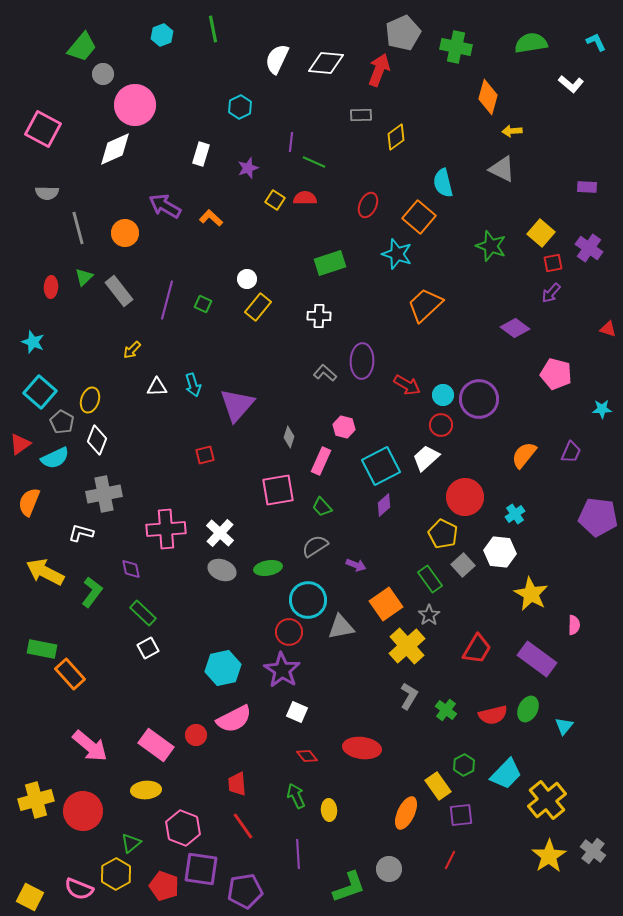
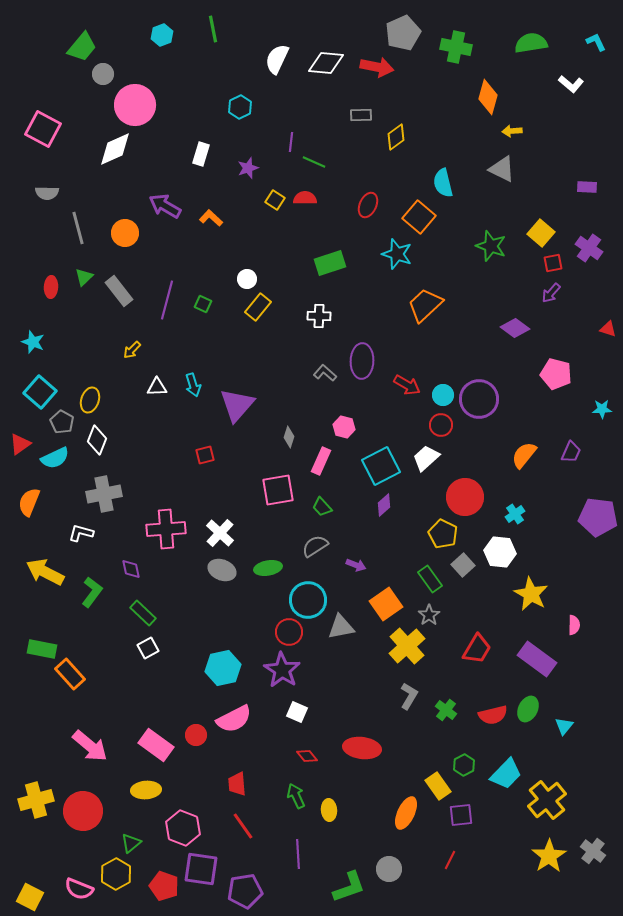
red arrow at (379, 70): moved 2 px left, 3 px up; rotated 80 degrees clockwise
